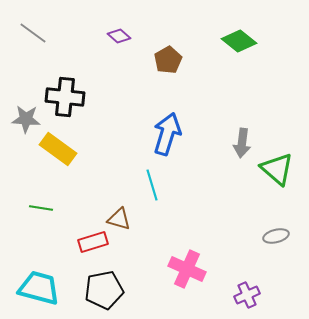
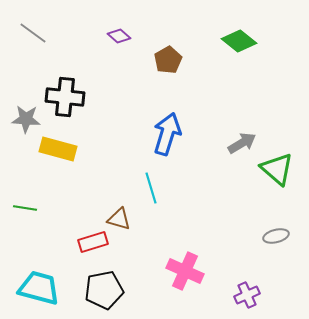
gray arrow: rotated 128 degrees counterclockwise
yellow rectangle: rotated 21 degrees counterclockwise
cyan line: moved 1 px left, 3 px down
green line: moved 16 px left
pink cross: moved 2 px left, 2 px down
